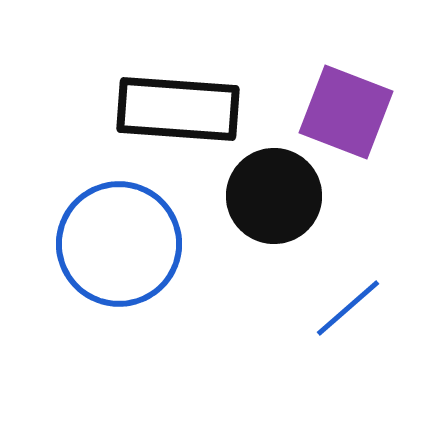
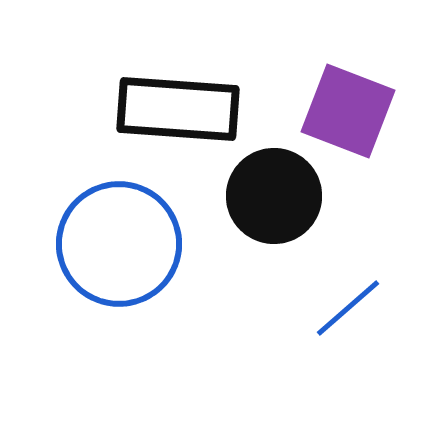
purple square: moved 2 px right, 1 px up
